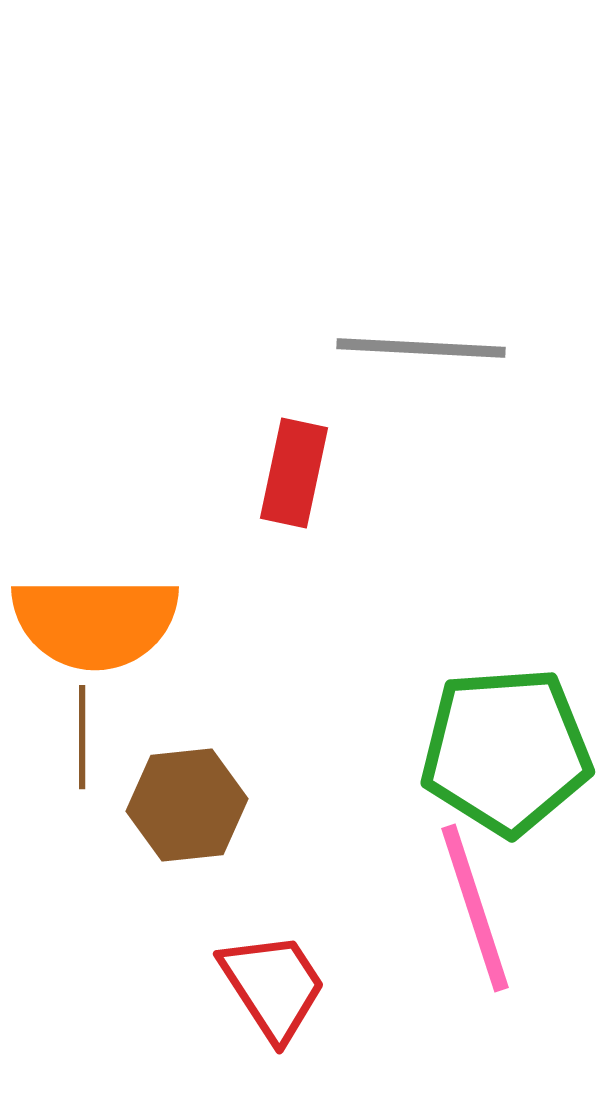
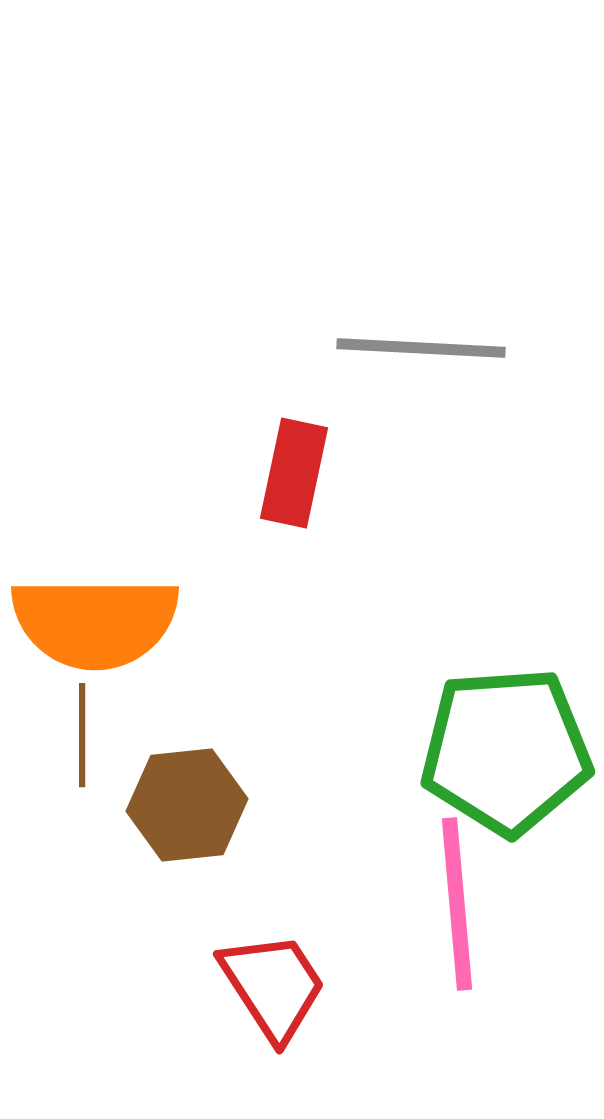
brown line: moved 2 px up
pink line: moved 18 px left, 4 px up; rotated 13 degrees clockwise
